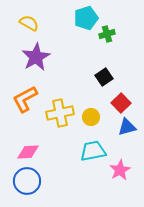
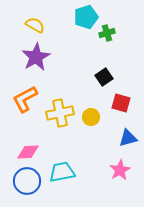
cyan pentagon: moved 1 px up
yellow semicircle: moved 6 px right, 2 px down
green cross: moved 1 px up
red square: rotated 30 degrees counterclockwise
blue triangle: moved 1 px right, 11 px down
cyan trapezoid: moved 31 px left, 21 px down
